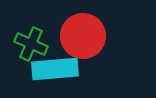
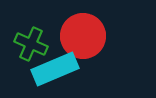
cyan rectangle: rotated 18 degrees counterclockwise
